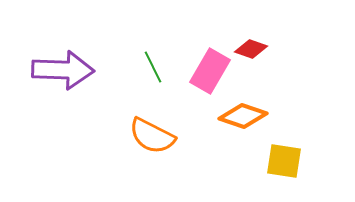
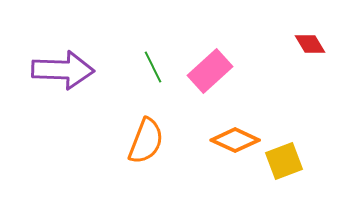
red diamond: moved 59 px right, 5 px up; rotated 40 degrees clockwise
pink rectangle: rotated 18 degrees clockwise
orange diamond: moved 8 px left, 24 px down; rotated 6 degrees clockwise
orange semicircle: moved 6 px left, 5 px down; rotated 96 degrees counterclockwise
yellow square: rotated 30 degrees counterclockwise
